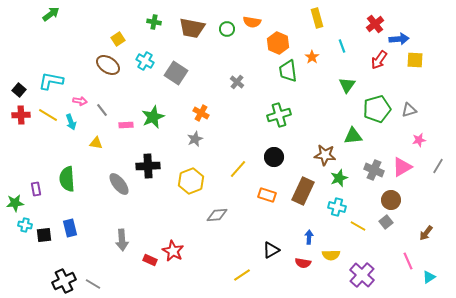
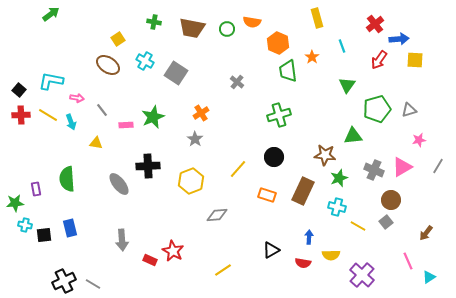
pink arrow at (80, 101): moved 3 px left, 3 px up
orange cross at (201, 113): rotated 28 degrees clockwise
gray star at (195, 139): rotated 14 degrees counterclockwise
yellow line at (242, 275): moved 19 px left, 5 px up
